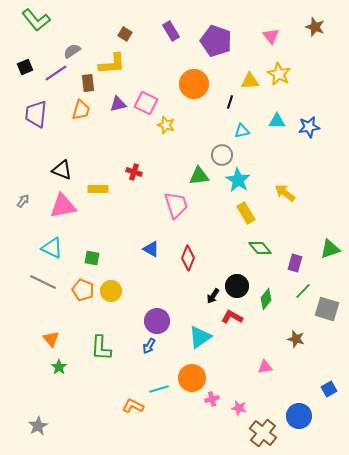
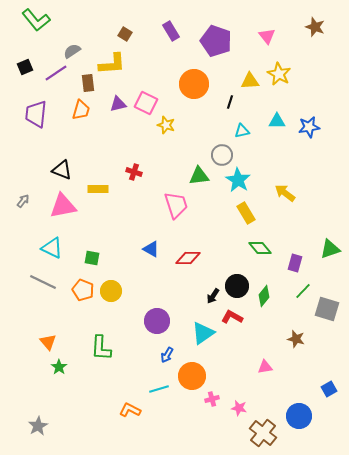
pink triangle at (271, 36): moved 4 px left
red diamond at (188, 258): rotated 70 degrees clockwise
green diamond at (266, 299): moved 2 px left, 3 px up
cyan triangle at (200, 337): moved 3 px right, 4 px up
orange triangle at (51, 339): moved 3 px left, 3 px down
blue arrow at (149, 346): moved 18 px right, 9 px down
orange circle at (192, 378): moved 2 px up
orange L-shape at (133, 406): moved 3 px left, 4 px down
